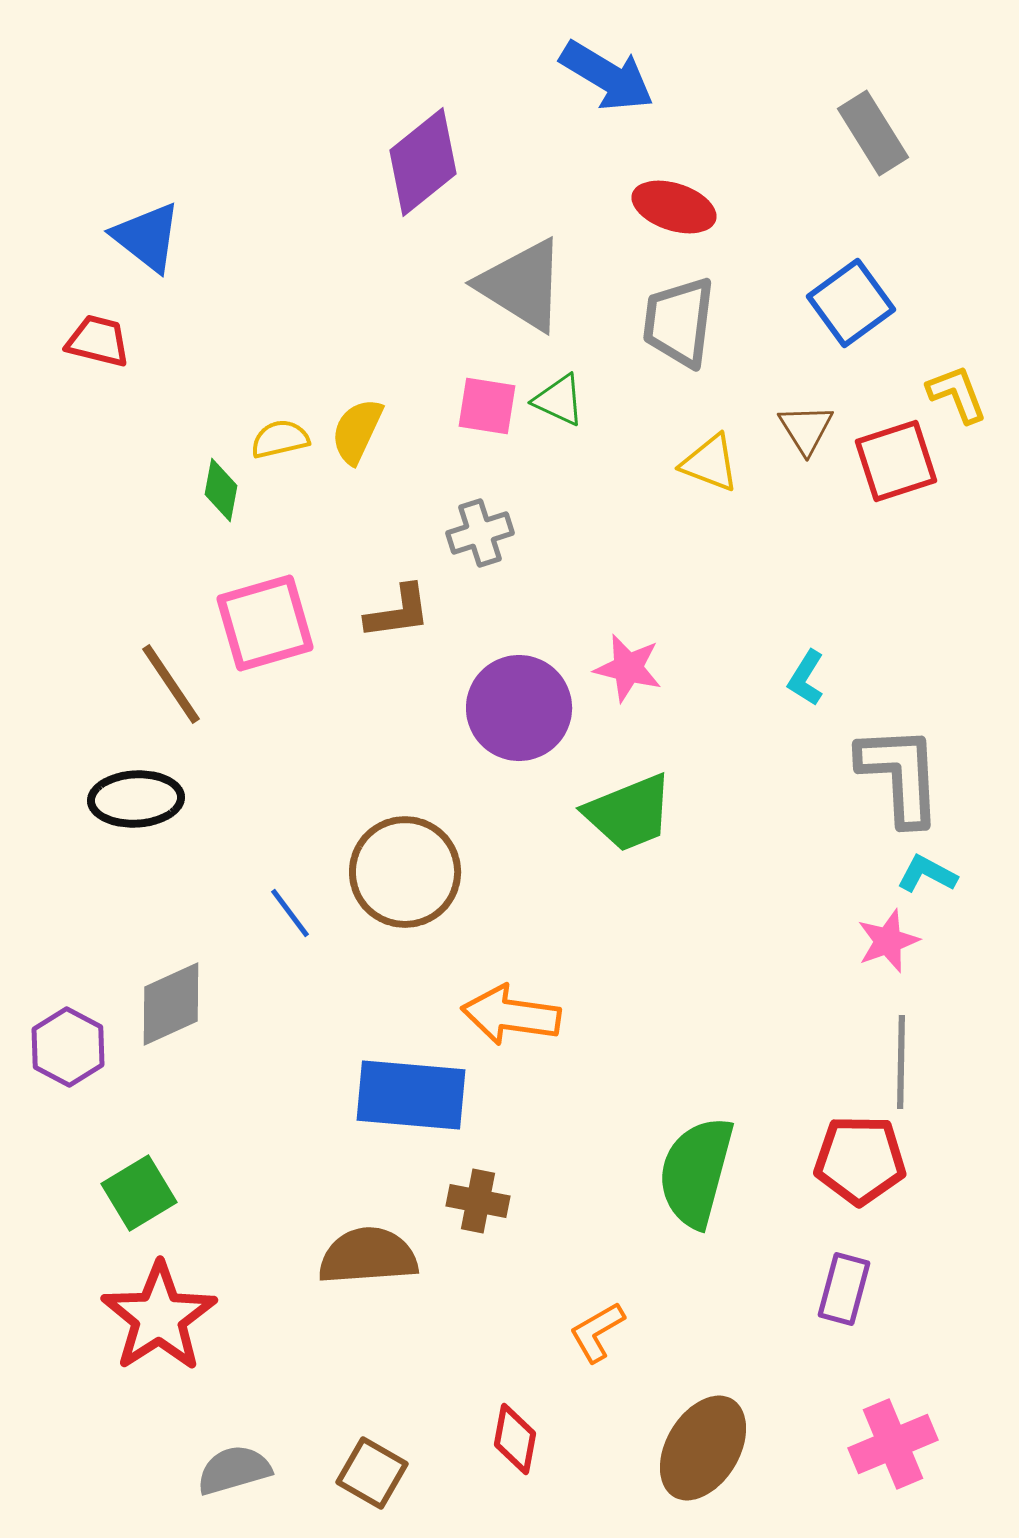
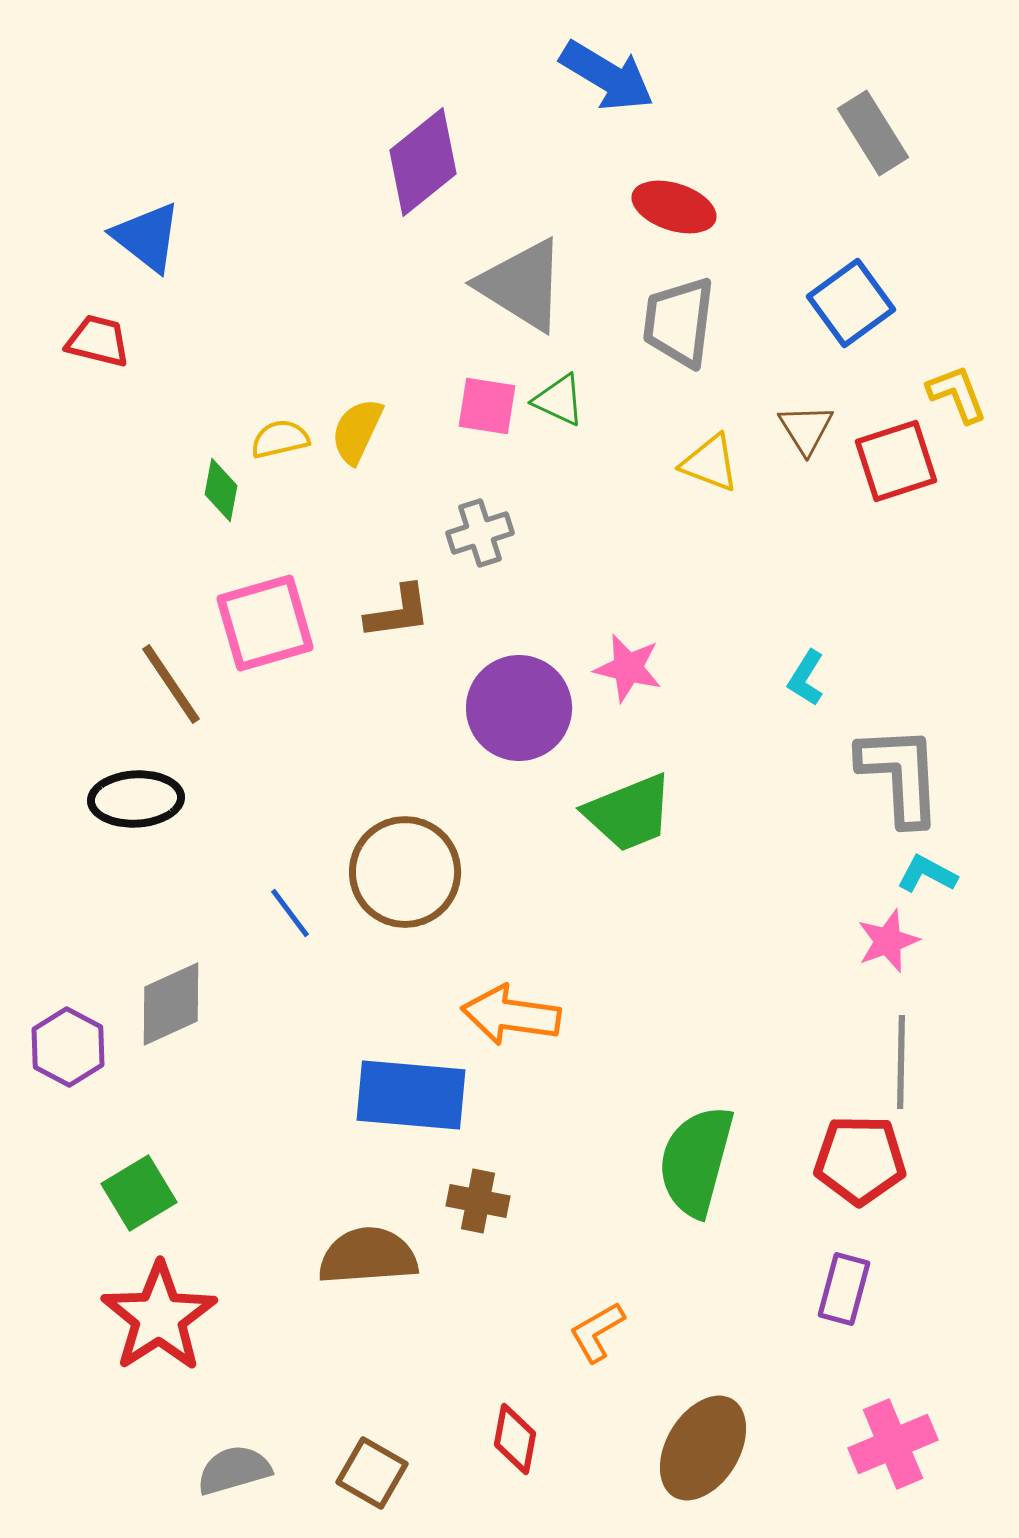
green semicircle at (696, 1172): moved 11 px up
